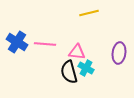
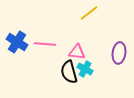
yellow line: rotated 24 degrees counterclockwise
cyan cross: moved 1 px left, 1 px down
